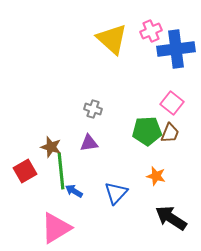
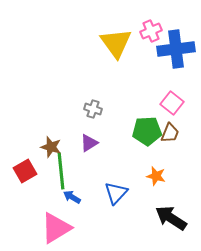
yellow triangle: moved 4 px right, 4 px down; rotated 12 degrees clockwise
purple triangle: rotated 24 degrees counterclockwise
blue arrow: moved 2 px left, 6 px down
